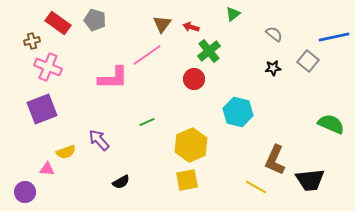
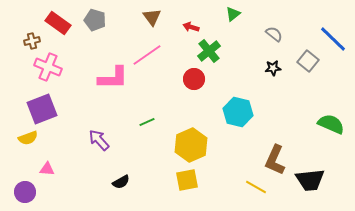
brown triangle: moved 10 px left, 7 px up; rotated 12 degrees counterclockwise
blue line: moved 1 px left, 2 px down; rotated 56 degrees clockwise
yellow semicircle: moved 38 px left, 14 px up
